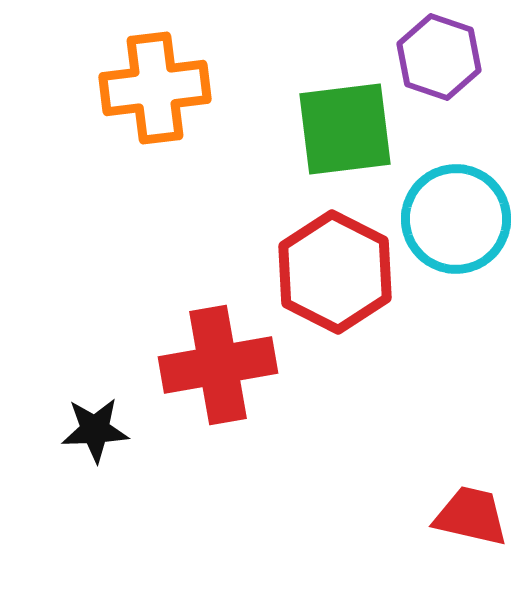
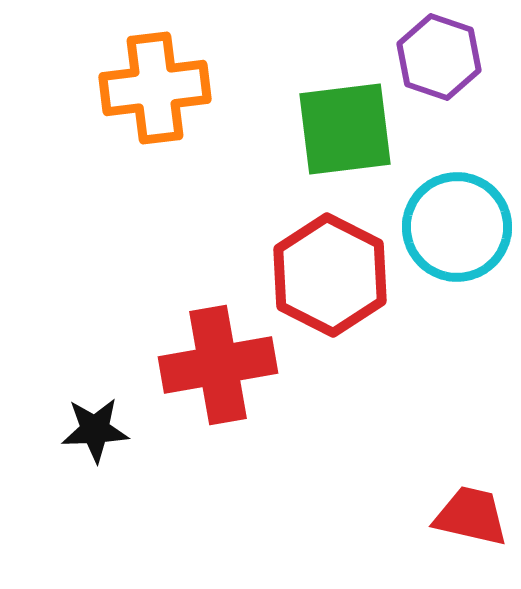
cyan circle: moved 1 px right, 8 px down
red hexagon: moved 5 px left, 3 px down
